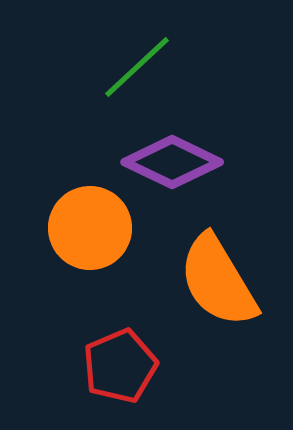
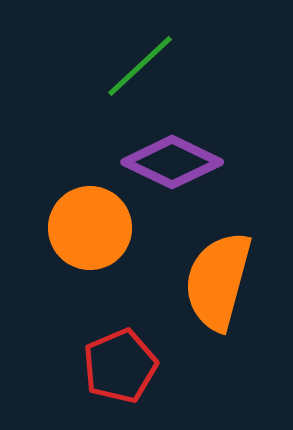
green line: moved 3 px right, 1 px up
orange semicircle: rotated 46 degrees clockwise
